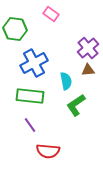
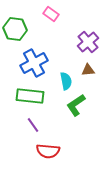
purple cross: moved 6 px up
purple line: moved 3 px right
